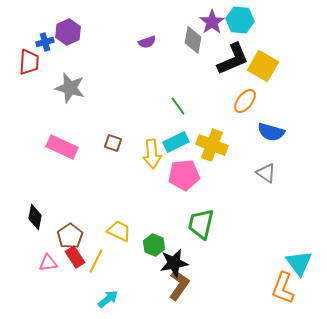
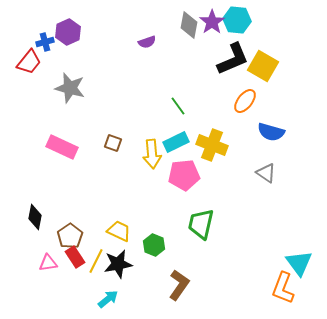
cyan hexagon: moved 3 px left
gray diamond: moved 4 px left, 15 px up
red trapezoid: rotated 36 degrees clockwise
black star: moved 56 px left, 1 px down
